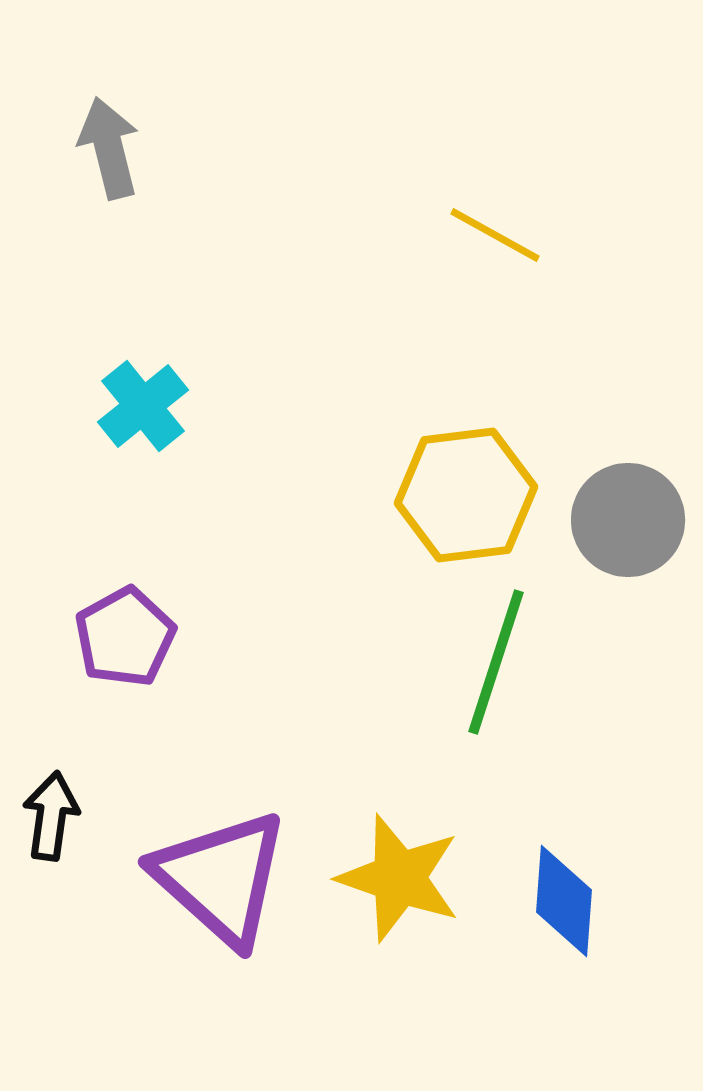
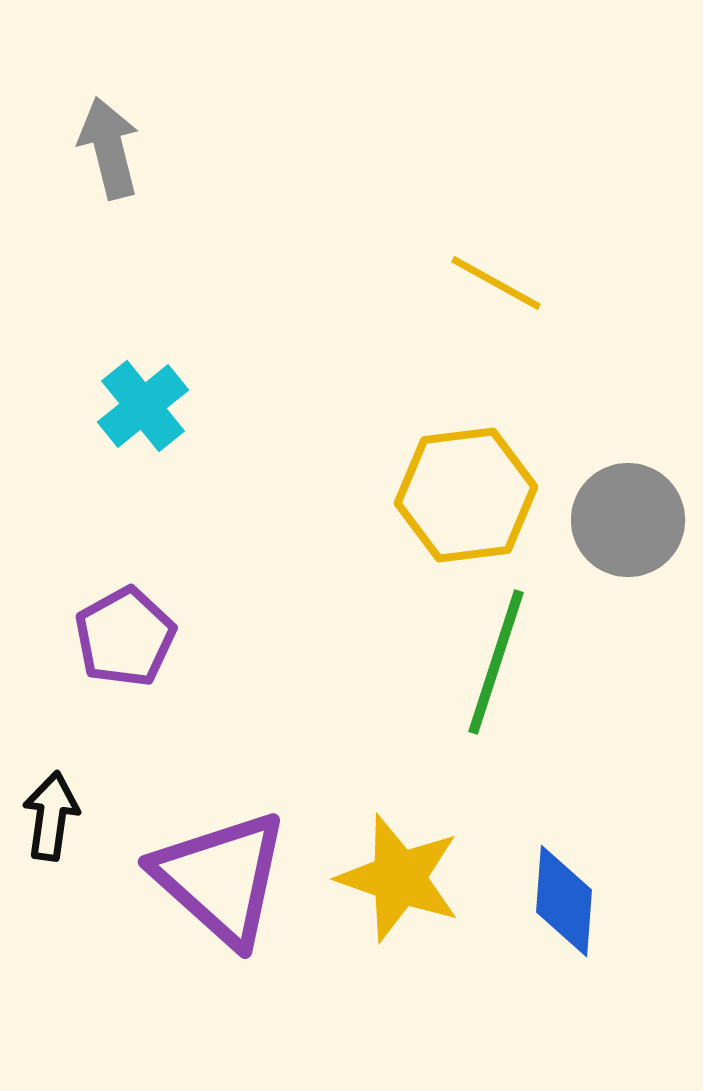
yellow line: moved 1 px right, 48 px down
